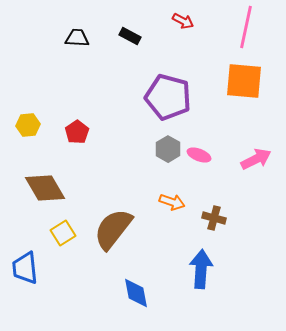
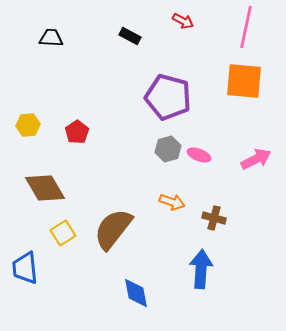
black trapezoid: moved 26 px left
gray hexagon: rotated 15 degrees clockwise
